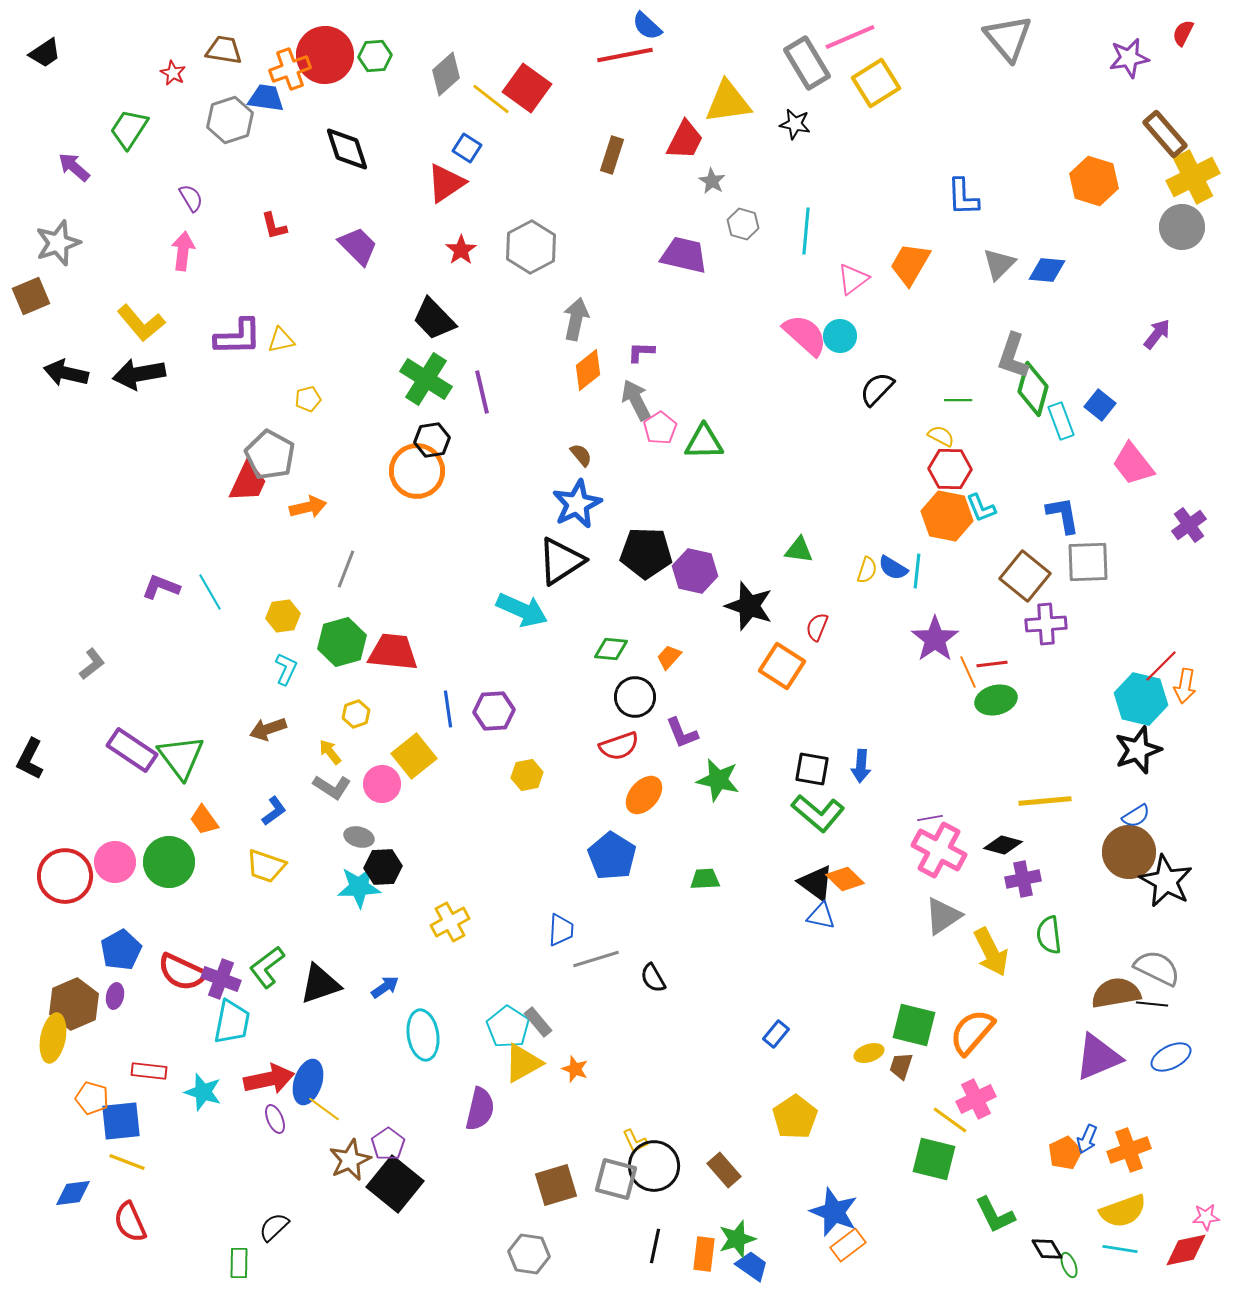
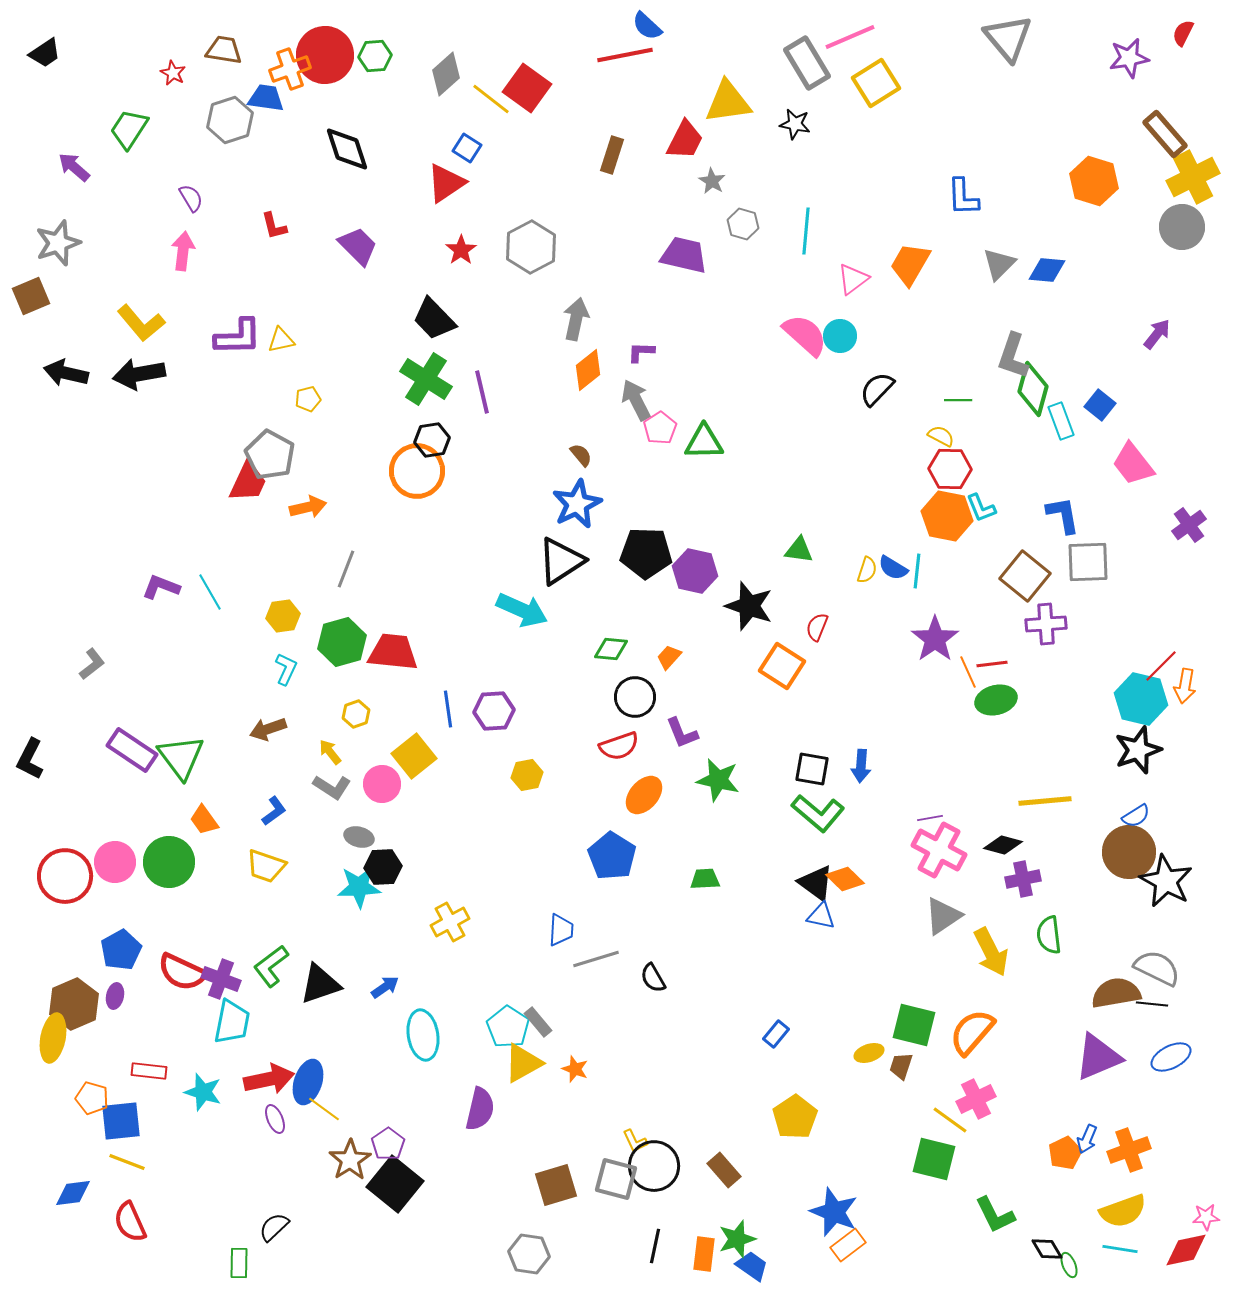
green L-shape at (267, 967): moved 4 px right, 1 px up
brown star at (350, 1160): rotated 9 degrees counterclockwise
